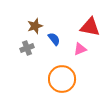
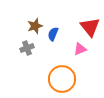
red triangle: rotated 40 degrees clockwise
blue semicircle: moved 1 px left, 5 px up; rotated 120 degrees counterclockwise
